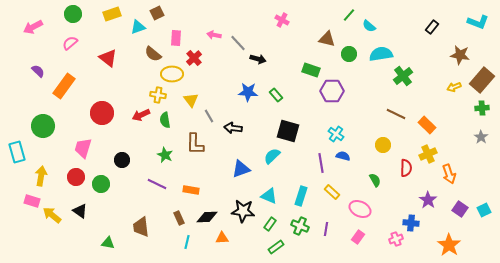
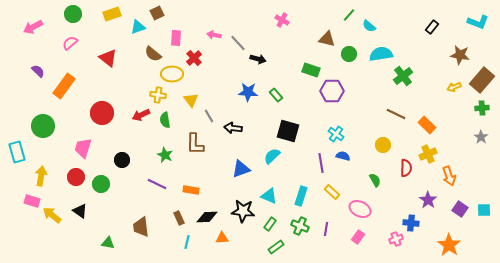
orange arrow at (449, 174): moved 2 px down
cyan square at (484, 210): rotated 24 degrees clockwise
